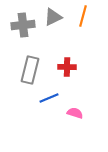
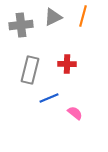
gray cross: moved 2 px left
red cross: moved 3 px up
pink semicircle: rotated 21 degrees clockwise
